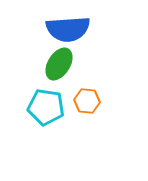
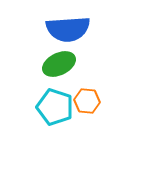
green ellipse: rotated 32 degrees clockwise
cyan pentagon: moved 9 px right; rotated 9 degrees clockwise
